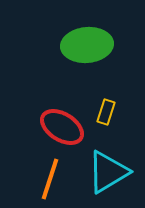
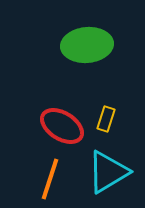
yellow rectangle: moved 7 px down
red ellipse: moved 1 px up
